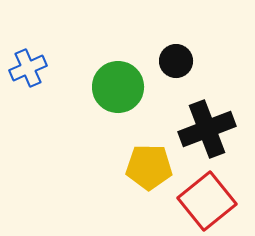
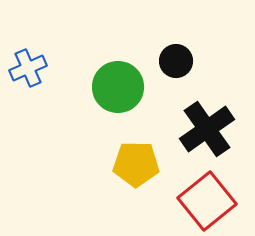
black cross: rotated 14 degrees counterclockwise
yellow pentagon: moved 13 px left, 3 px up
